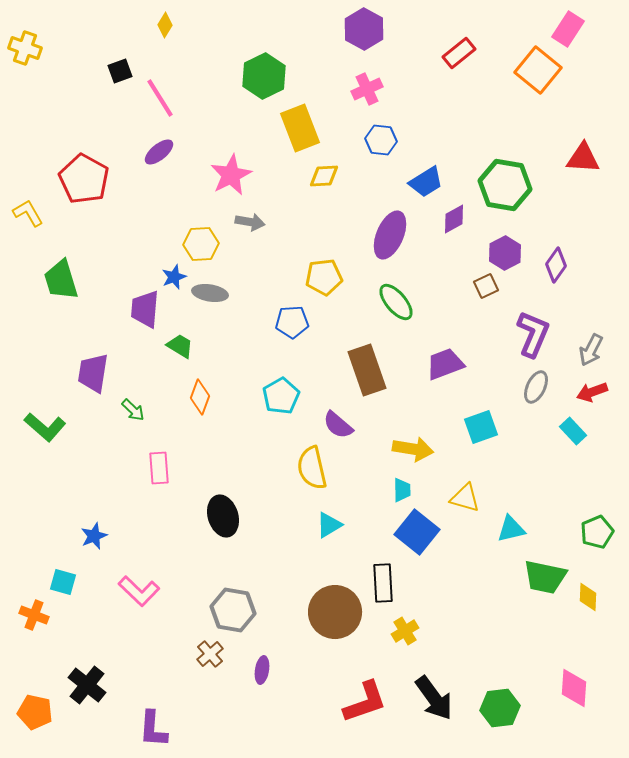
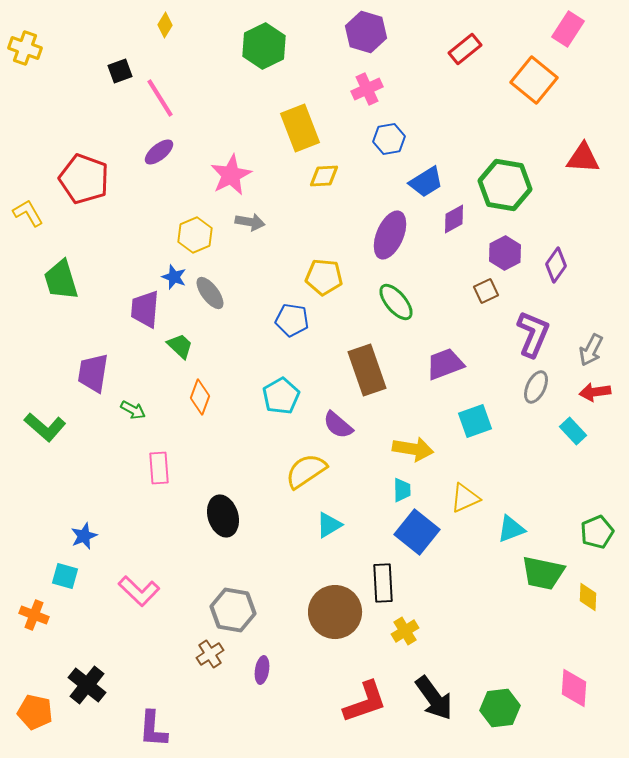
purple hexagon at (364, 29): moved 2 px right, 3 px down; rotated 12 degrees counterclockwise
red rectangle at (459, 53): moved 6 px right, 4 px up
orange square at (538, 70): moved 4 px left, 10 px down
green hexagon at (264, 76): moved 30 px up
blue hexagon at (381, 140): moved 8 px right, 1 px up; rotated 16 degrees counterclockwise
red pentagon at (84, 179): rotated 9 degrees counterclockwise
yellow hexagon at (201, 244): moved 6 px left, 9 px up; rotated 20 degrees counterclockwise
blue star at (174, 277): rotated 30 degrees counterclockwise
yellow pentagon at (324, 277): rotated 12 degrees clockwise
brown square at (486, 286): moved 5 px down
gray ellipse at (210, 293): rotated 44 degrees clockwise
blue pentagon at (292, 322): moved 2 px up; rotated 12 degrees clockwise
green trapezoid at (180, 346): rotated 12 degrees clockwise
red arrow at (592, 392): moved 3 px right; rotated 12 degrees clockwise
green arrow at (133, 410): rotated 15 degrees counterclockwise
cyan square at (481, 427): moved 6 px left, 6 px up
yellow semicircle at (312, 468): moved 6 px left, 3 px down; rotated 69 degrees clockwise
yellow triangle at (465, 498): rotated 40 degrees counterclockwise
cyan triangle at (511, 529): rotated 8 degrees counterclockwise
blue star at (94, 536): moved 10 px left
green trapezoid at (545, 577): moved 2 px left, 4 px up
cyan square at (63, 582): moved 2 px right, 6 px up
brown cross at (210, 654): rotated 8 degrees clockwise
